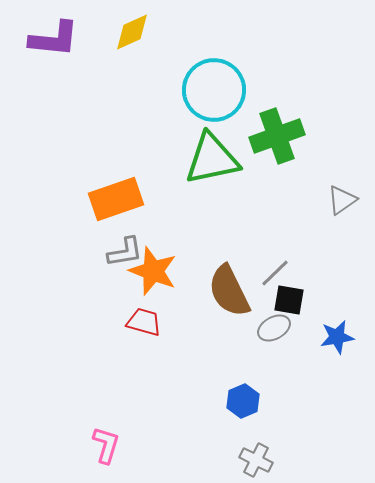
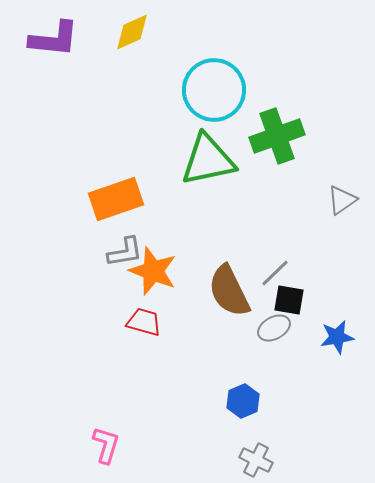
green triangle: moved 4 px left, 1 px down
